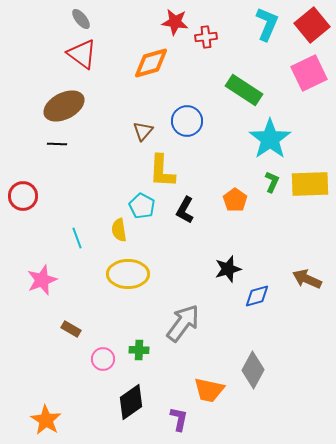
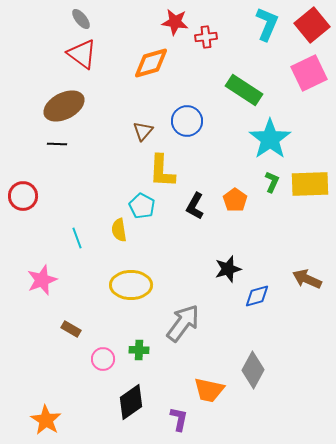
black L-shape: moved 10 px right, 4 px up
yellow ellipse: moved 3 px right, 11 px down
